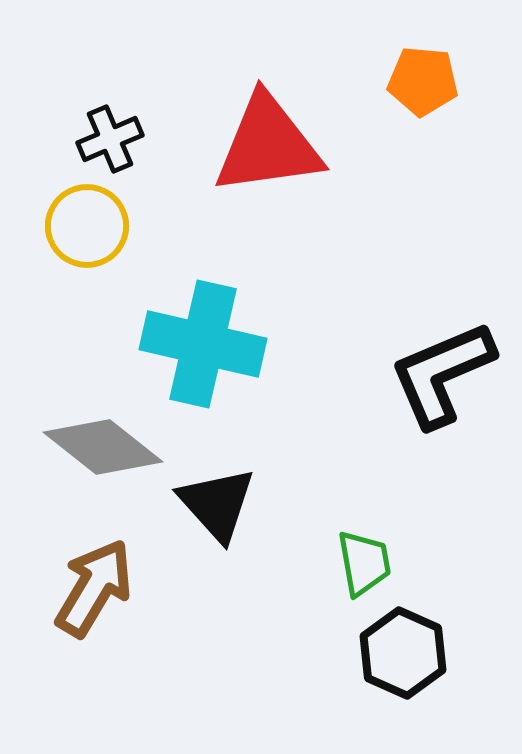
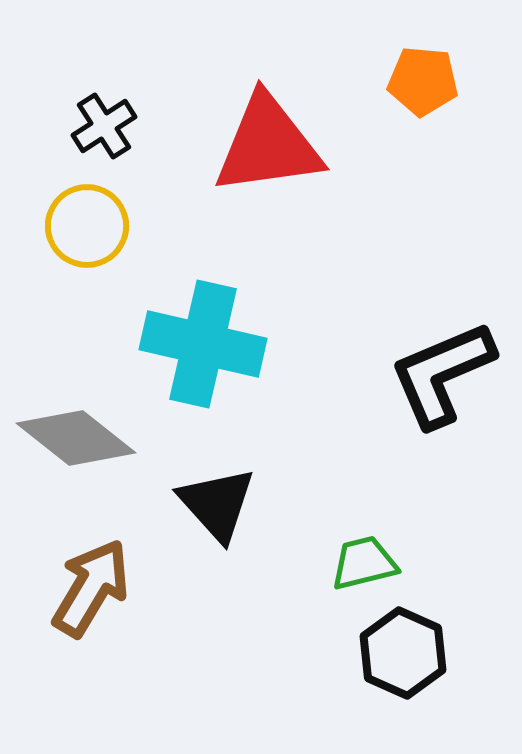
black cross: moved 6 px left, 13 px up; rotated 10 degrees counterclockwise
gray diamond: moved 27 px left, 9 px up
green trapezoid: rotated 94 degrees counterclockwise
brown arrow: moved 3 px left
